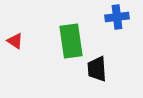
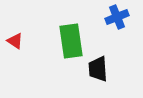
blue cross: rotated 15 degrees counterclockwise
black trapezoid: moved 1 px right
